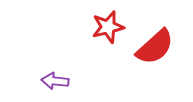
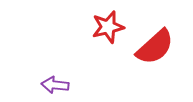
purple arrow: moved 4 px down
